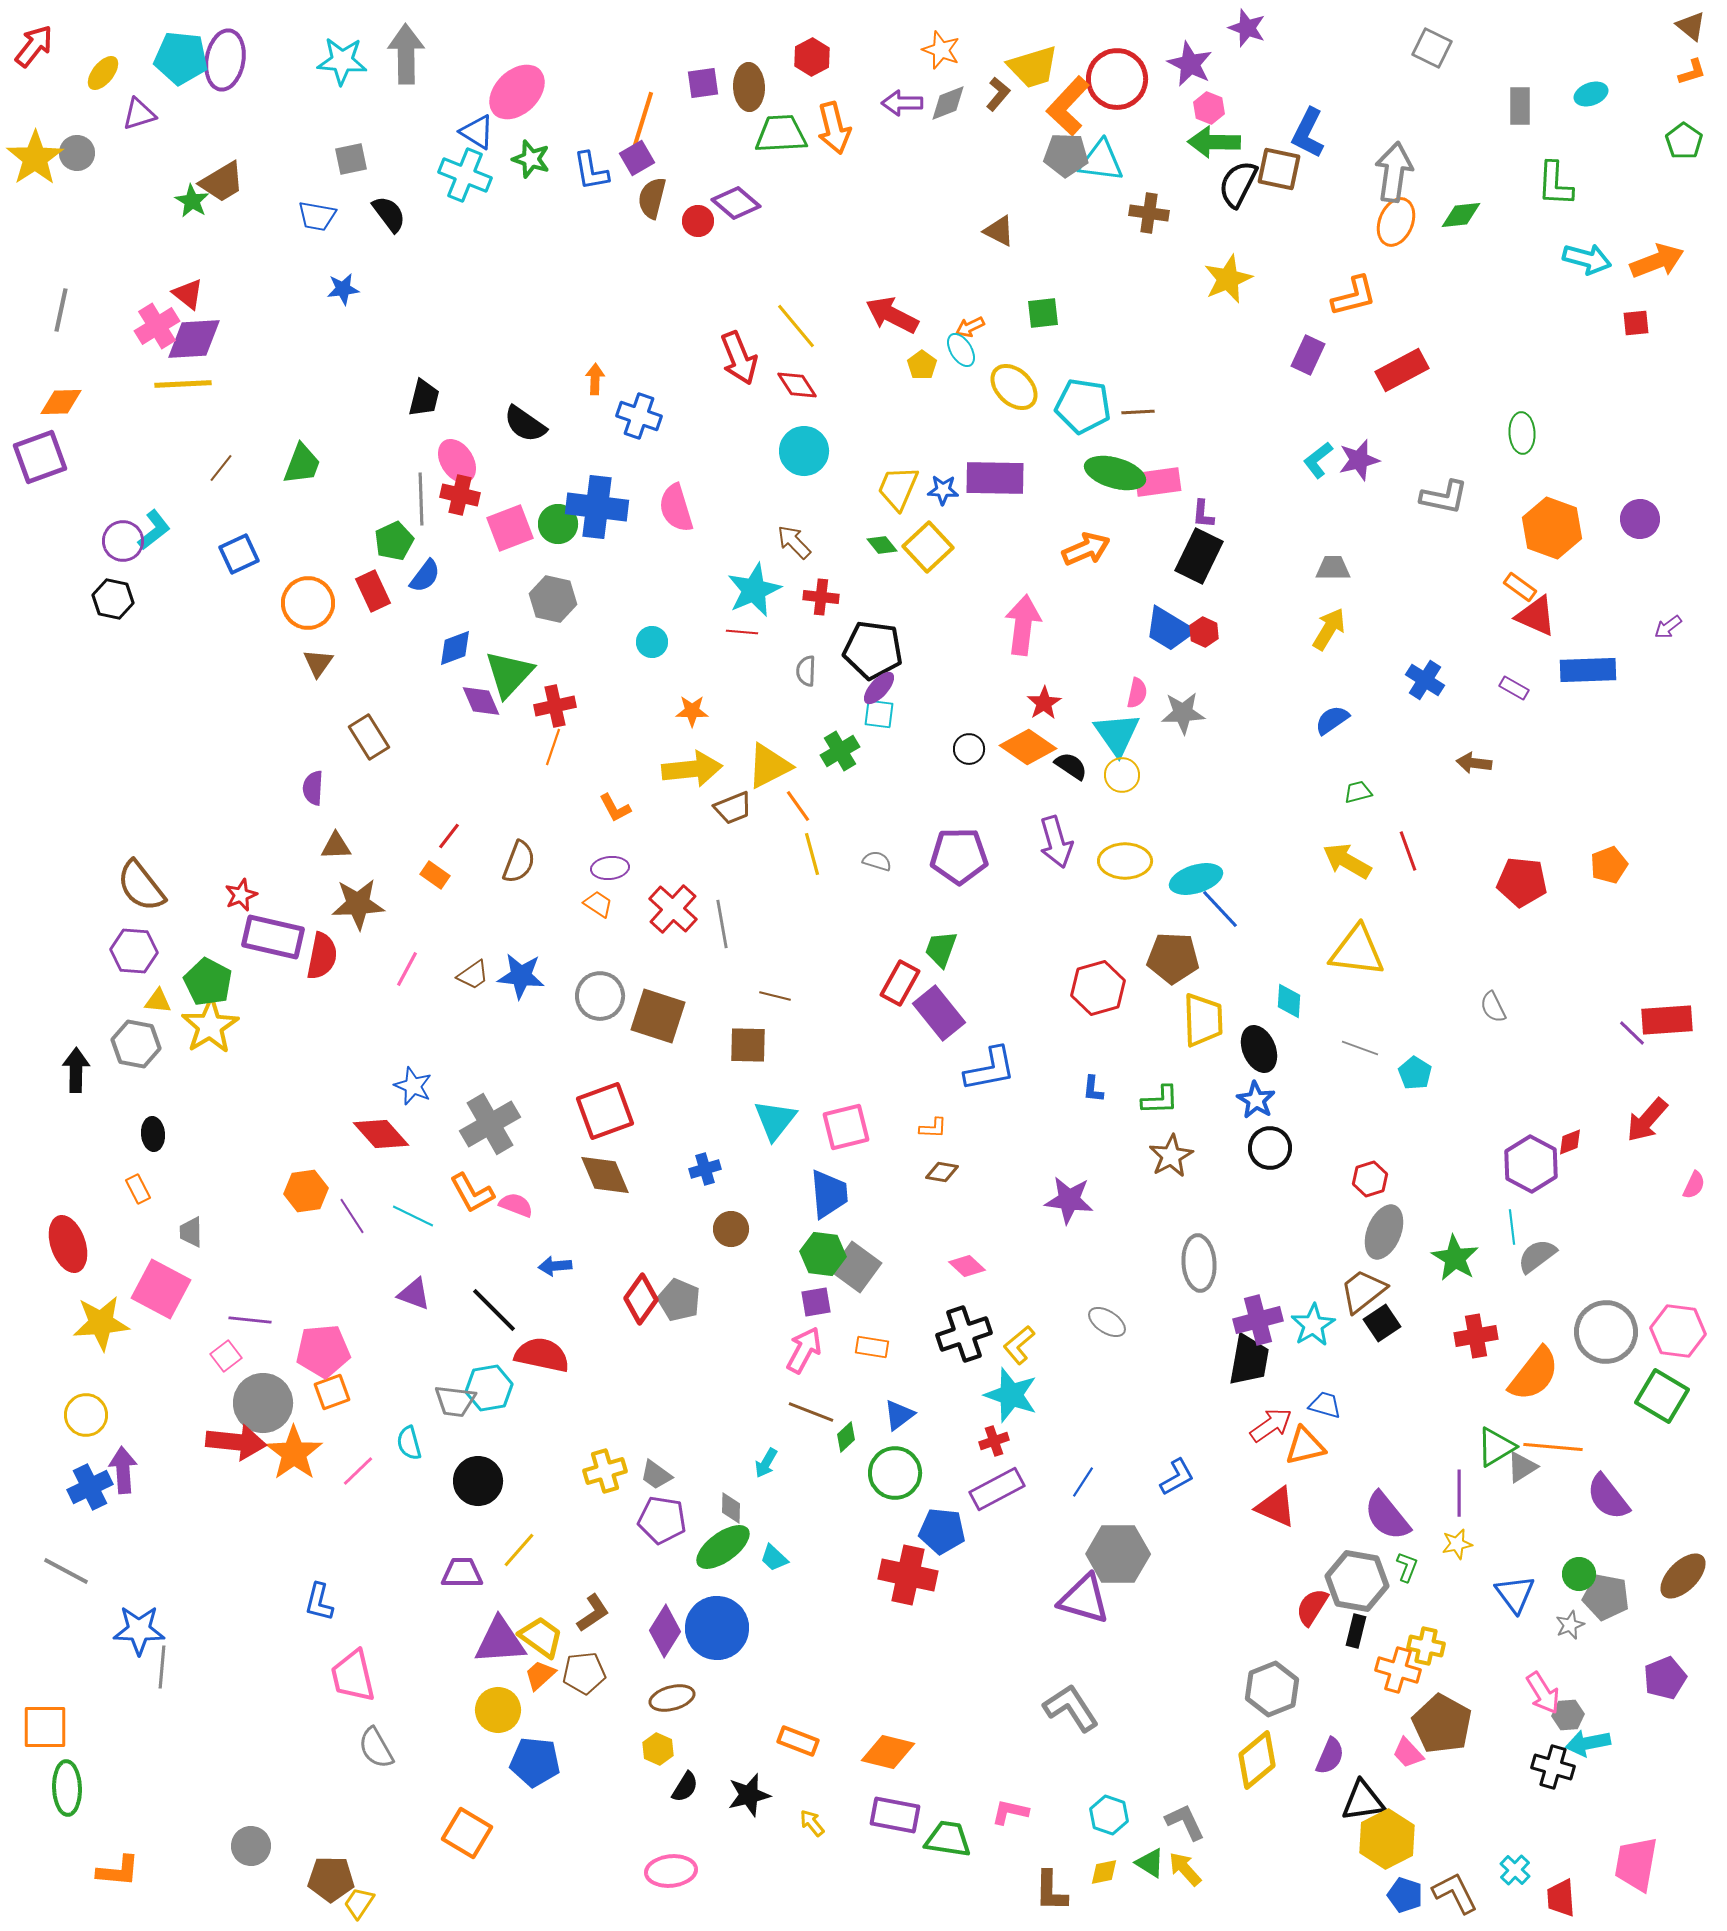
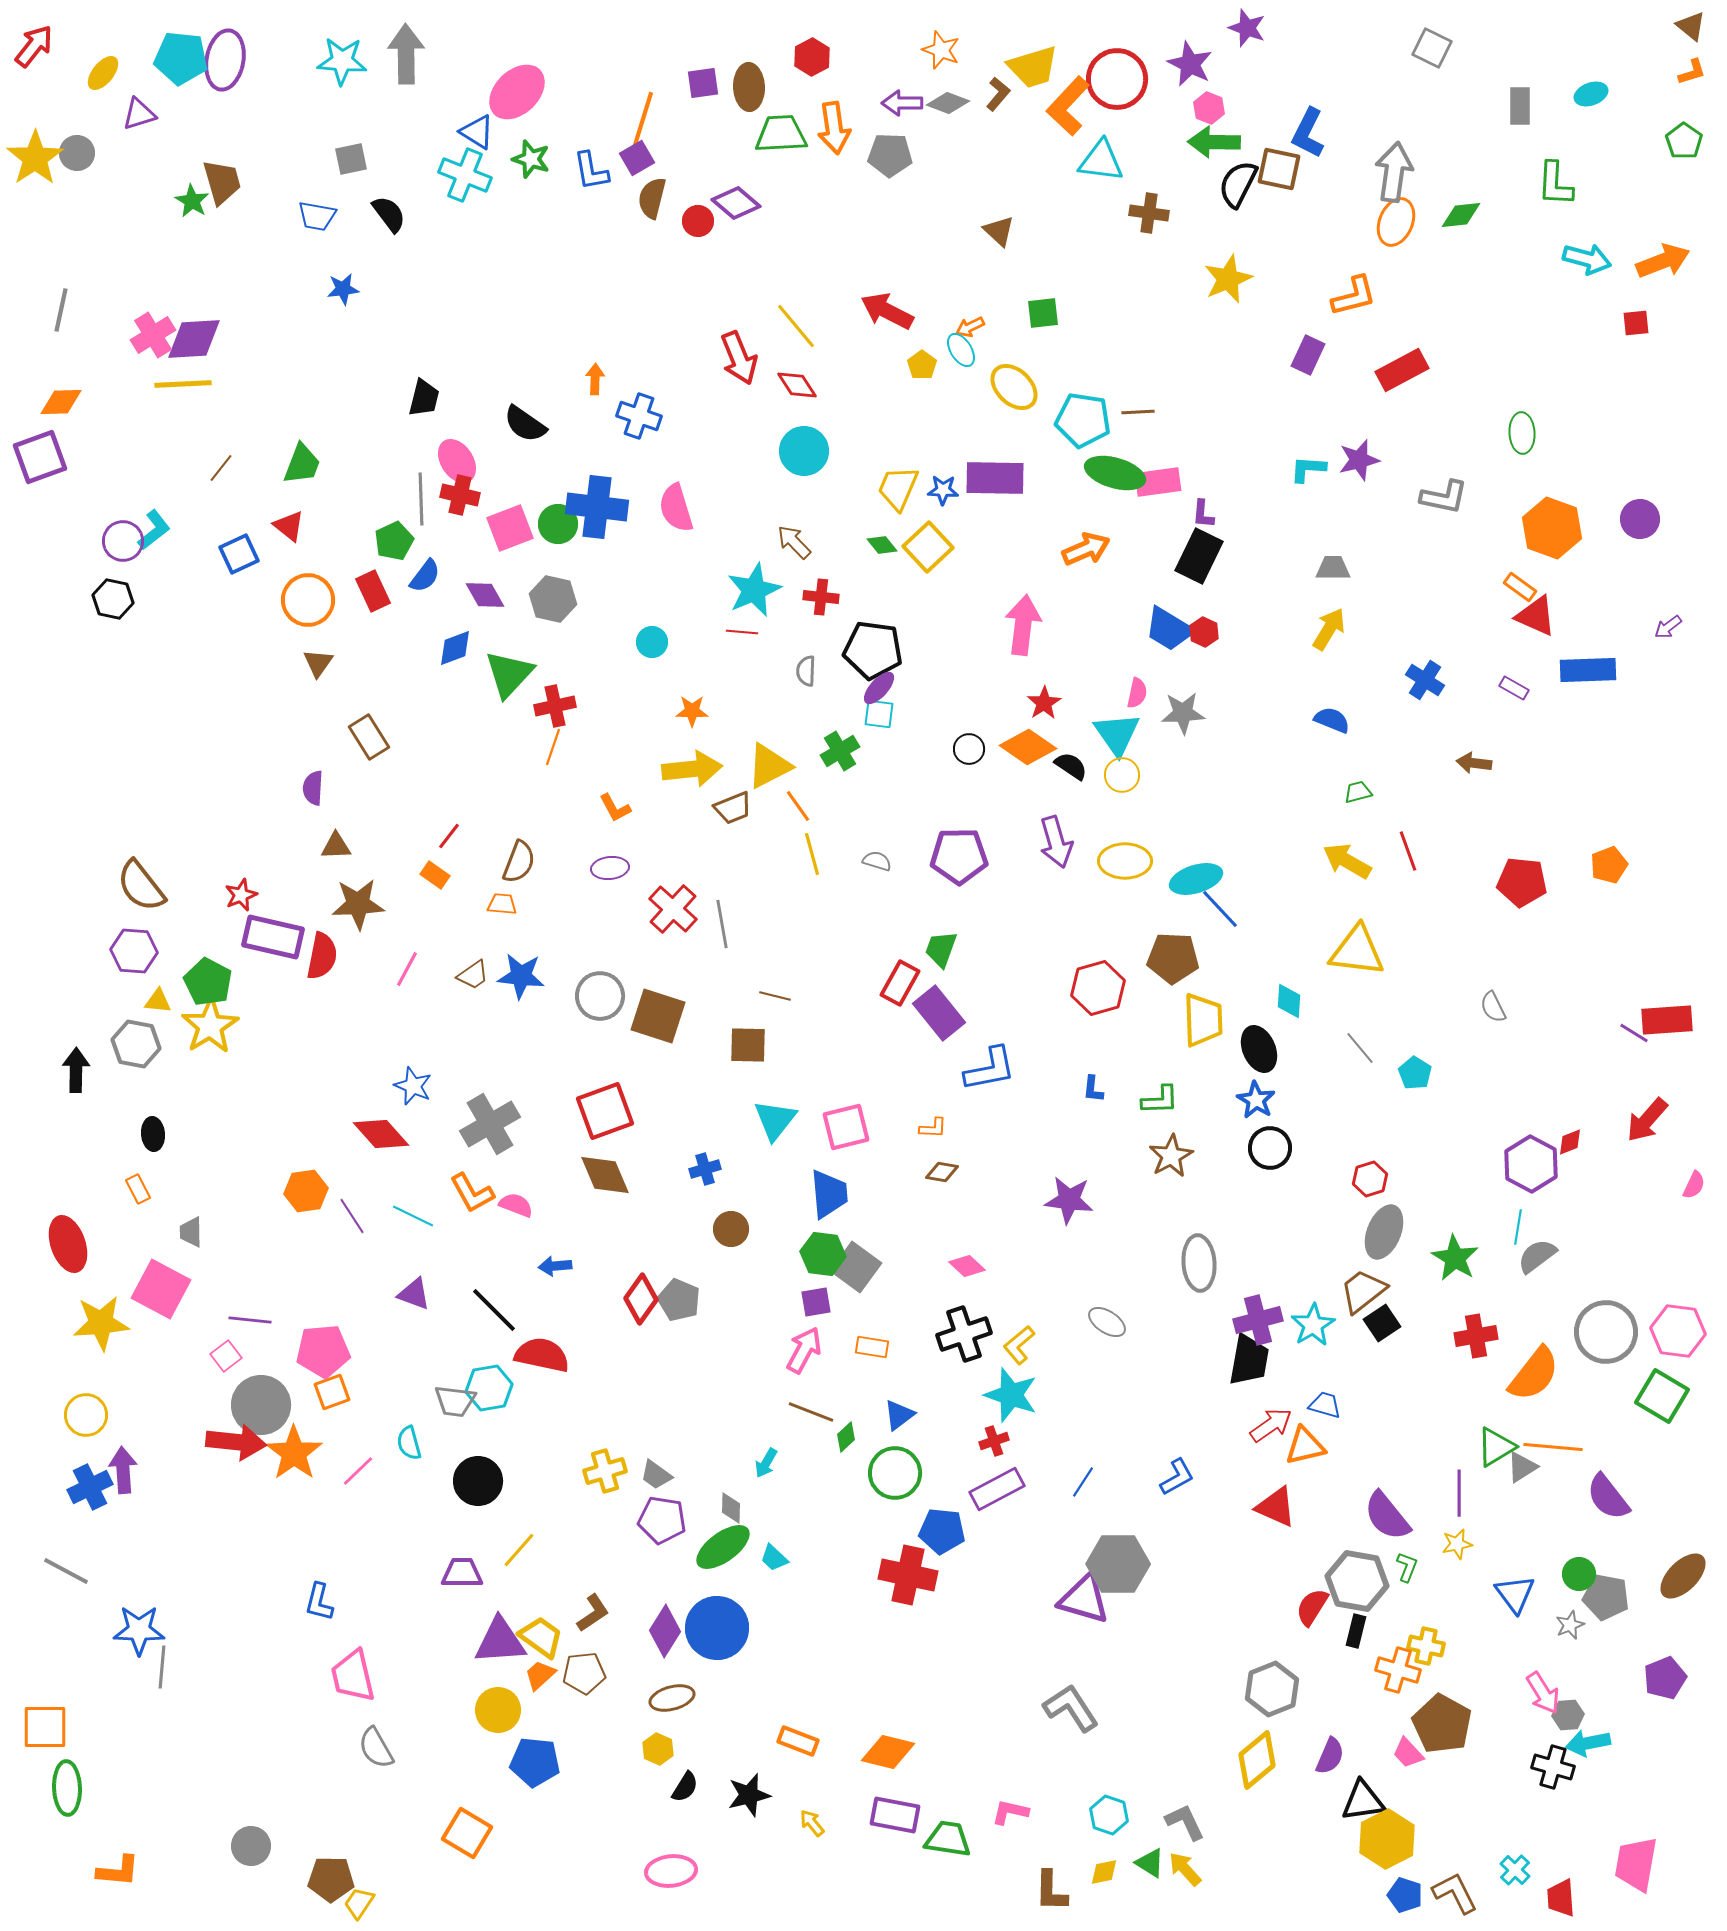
gray diamond at (948, 103): rotated 42 degrees clockwise
orange arrow at (834, 128): rotated 6 degrees clockwise
gray pentagon at (1066, 155): moved 176 px left
brown trapezoid at (222, 182): rotated 75 degrees counterclockwise
brown triangle at (999, 231): rotated 16 degrees clockwise
orange arrow at (1657, 261): moved 6 px right
red triangle at (188, 294): moved 101 px right, 232 px down
red arrow at (892, 315): moved 5 px left, 4 px up
pink cross at (157, 326): moved 4 px left, 9 px down
cyan pentagon at (1083, 406): moved 14 px down
cyan L-shape at (1318, 460): moved 10 px left, 9 px down; rotated 42 degrees clockwise
orange circle at (308, 603): moved 3 px up
purple diamond at (481, 701): moved 4 px right, 106 px up; rotated 6 degrees counterclockwise
blue semicircle at (1332, 720): rotated 57 degrees clockwise
orange trapezoid at (598, 904): moved 96 px left; rotated 28 degrees counterclockwise
purple line at (1632, 1033): moved 2 px right; rotated 12 degrees counterclockwise
gray line at (1360, 1048): rotated 30 degrees clockwise
cyan line at (1512, 1227): moved 6 px right; rotated 16 degrees clockwise
gray circle at (263, 1403): moved 2 px left, 2 px down
gray hexagon at (1118, 1554): moved 10 px down
